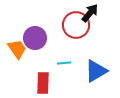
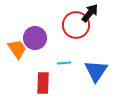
blue triangle: rotated 25 degrees counterclockwise
